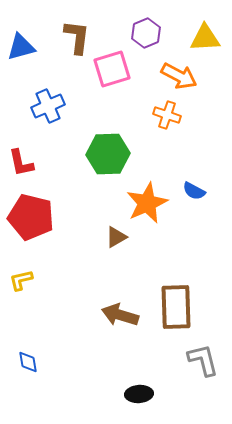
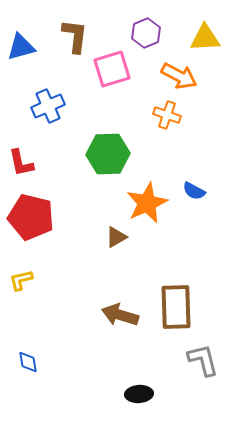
brown L-shape: moved 2 px left, 1 px up
